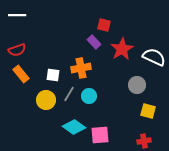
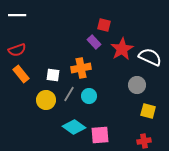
white semicircle: moved 4 px left
